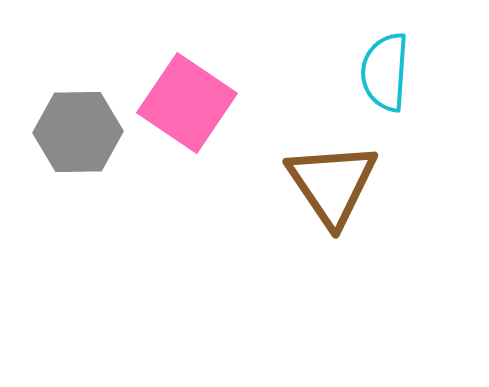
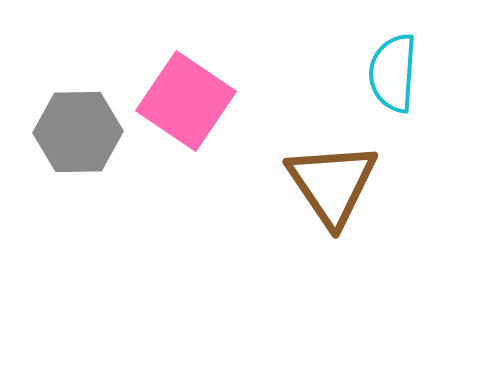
cyan semicircle: moved 8 px right, 1 px down
pink square: moved 1 px left, 2 px up
